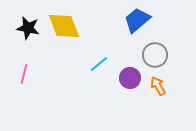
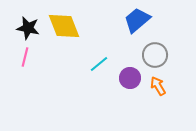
pink line: moved 1 px right, 17 px up
